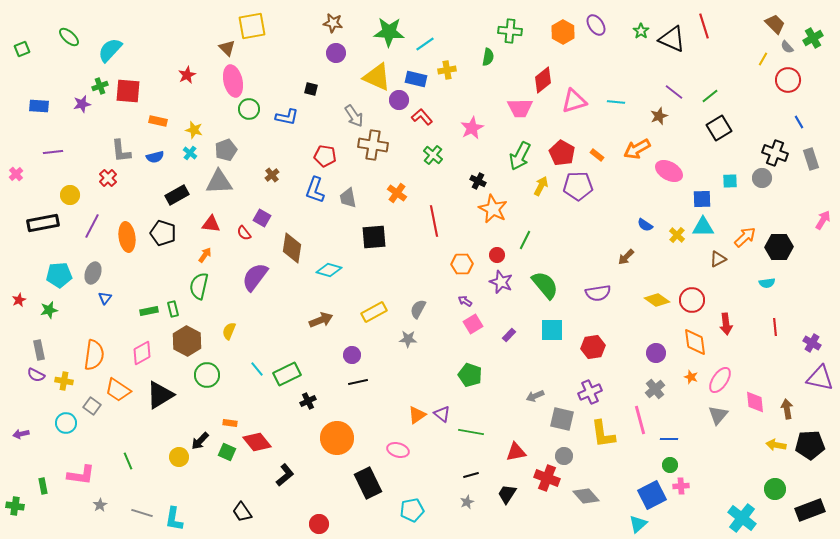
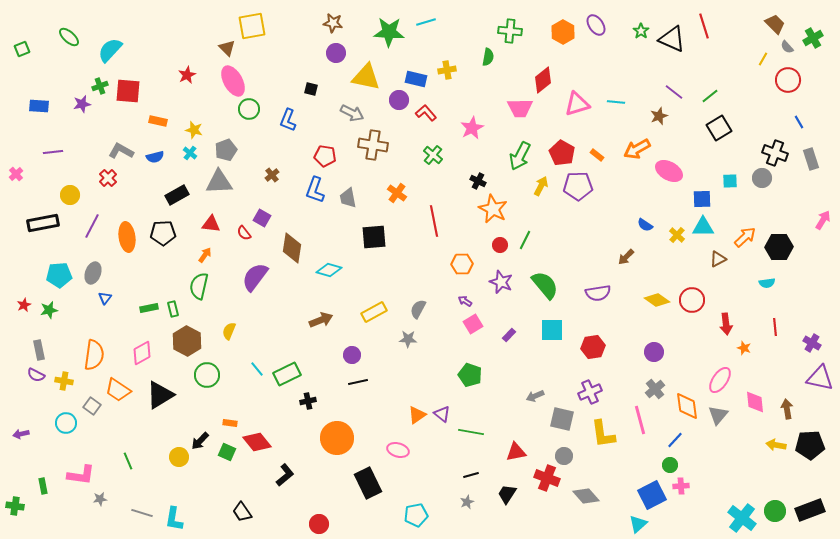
cyan line at (425, 44): moved 1 px right, 22 px up; rotated 18 degrees clockwise
yellow triangle at (377, 77): moved 11 px left; rotated 12 degrees counterclockwise
pink ellipse at (233, 81): rotated 16 degrees counterclockwise
pink triangle at (574, 101): moved 3 px right, 3 px down
gray arrow at (354, 116): moved 2 px left, 3 px up; rotated 30 degrees counterclockwise
blue L-shape at (287, 117): moved 1 px right, 3 px down; rotated 100 degrees clockwise
red L-shape at (422, 117): moved 4 px right, 4 px up
gray L-shape at (121, 151): rotated 125 degrees clockwise
black pentagon at (163, 233): rotated 20 degrees counterclockwise
red circle at (497, 255): moved 3 px right, 10 px up
red star at (19, 300): moved 5 px right, 5 px down
green rectangle at (149, 311): moved 3 px up
orange diamond at (695, 342): moved 8 px left, 64 px down
purple circle at (656, 353): moved 2 px left, 1 px up
orange star at (691, 377): moved 53 px right, 29 px up
black cross at (308, 401): rotated 14 degrees clockwise
blue line at (669, 439): moved 6 px right, 1 px down; rotated 48 degrees counterclockwise
green circle at (775, 489): moved 22 px down
gray star at (100, 505): moved 6 px up; rotated 24 degrees clockwise
cyan pentagon at (412, 510): moved 4 px right, 5 px down
